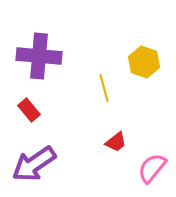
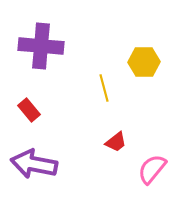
purple cross: moved 2 px right, 10 px up
yellow hexagon: rotated 20 degrees counterclockwise
purple arrow: rotated 45 degrees clockwise
pink semicircle: moved 1 px down
